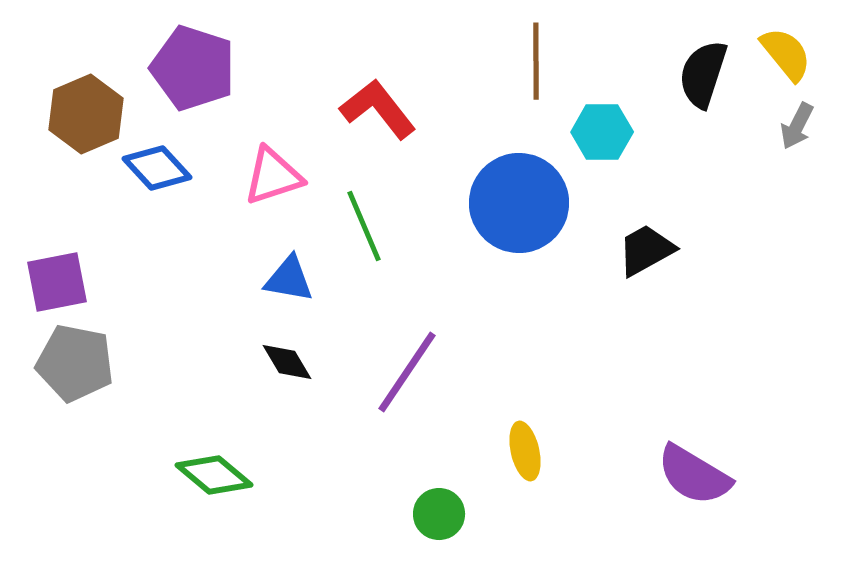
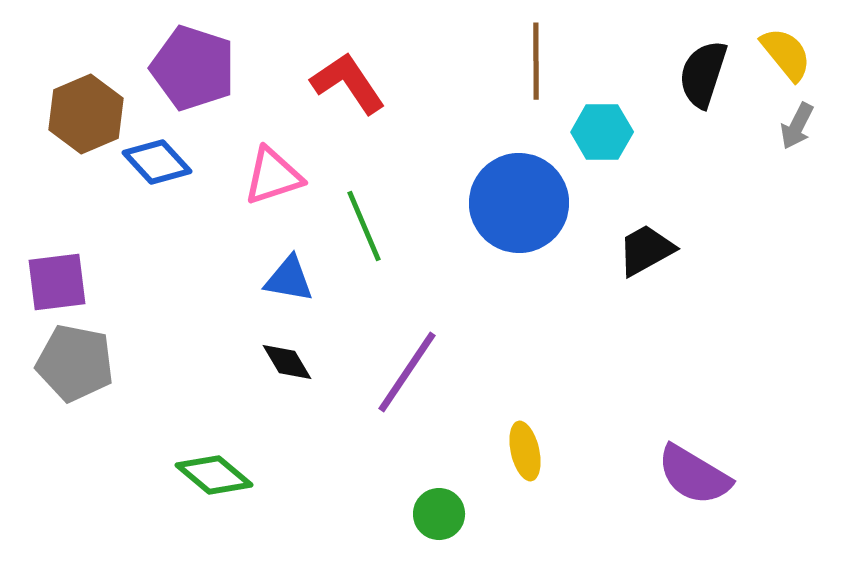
red L-shape: moved 30 px left, 26 px up; rotated 4 degrees clockwise
blue diamond: moved 6 px up
purple square: rotated 4 degrees clockwise
